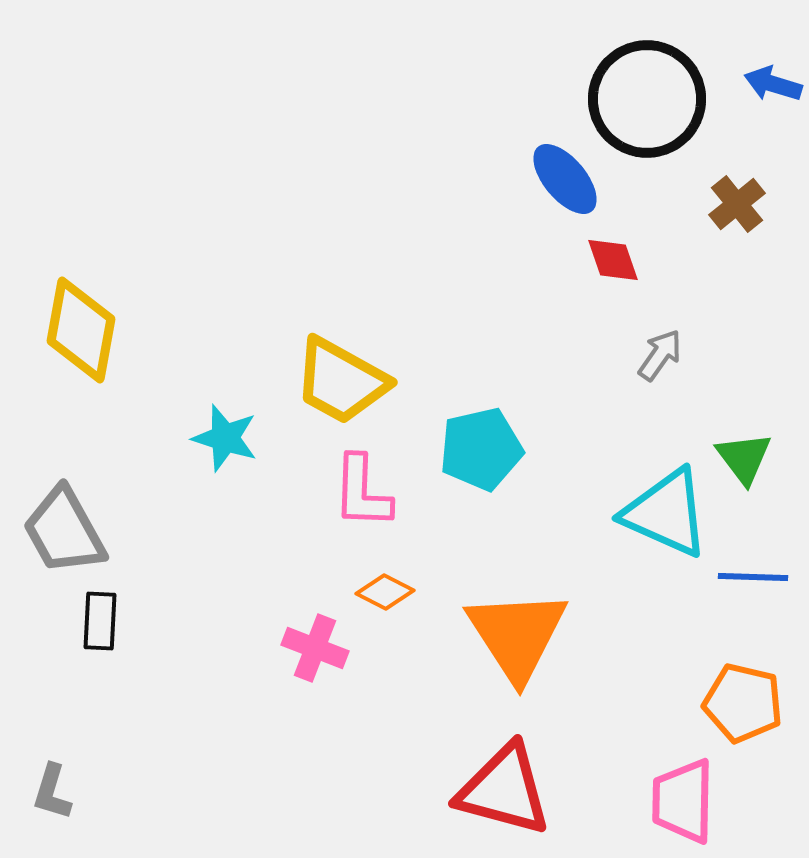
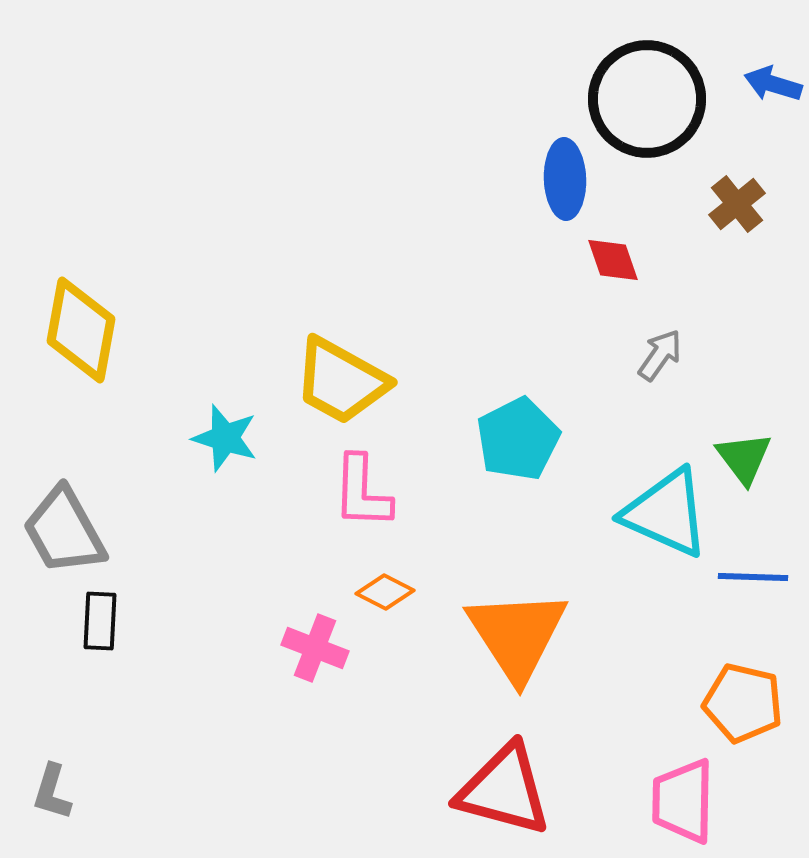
blue ellipse: rotated 38 degrees clockwise
cyan pentagon: moved 37 px right, 10 px up; rotated 14 degrees counterclockwise
